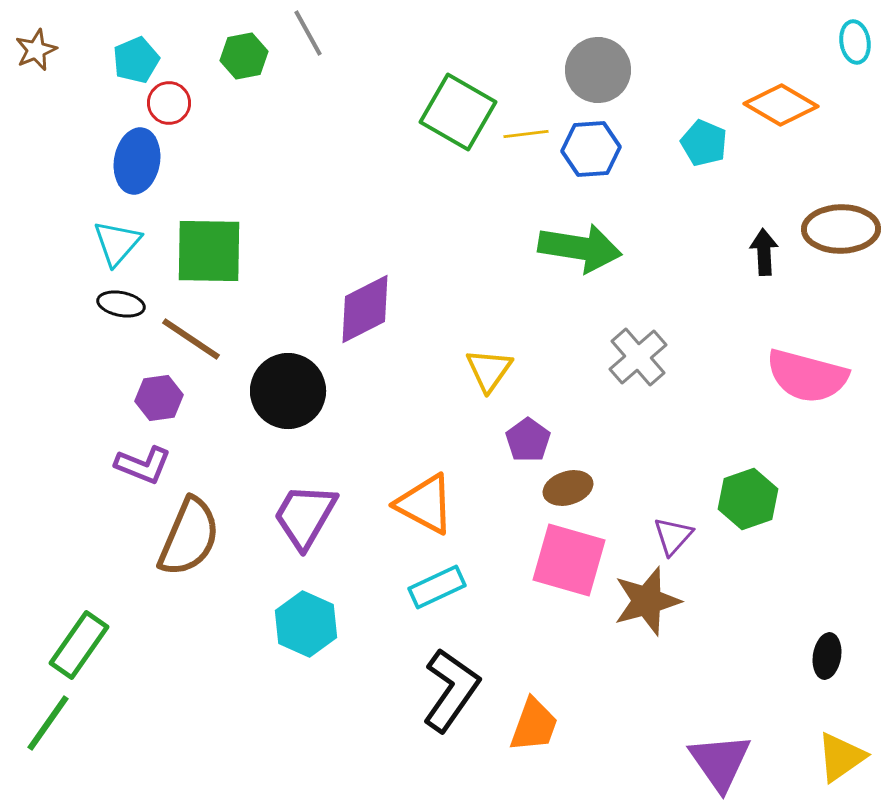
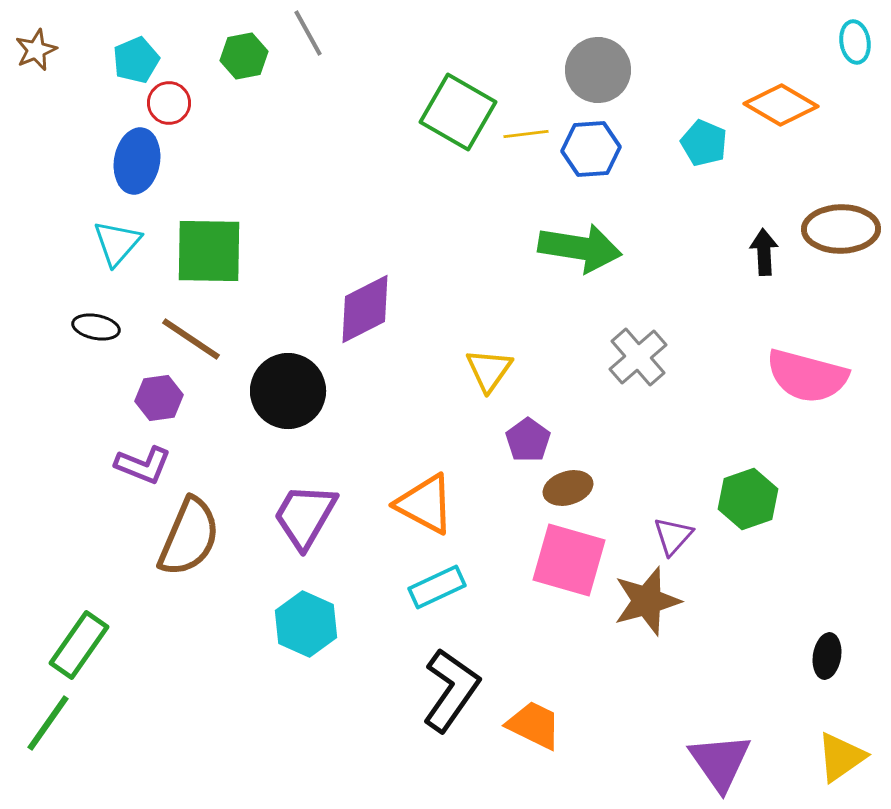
black ellipse at (121, 304): moved 25 px left, 23 px down
orange trapezoid at (534, 725): rotated 84 degrees counterclockwise
